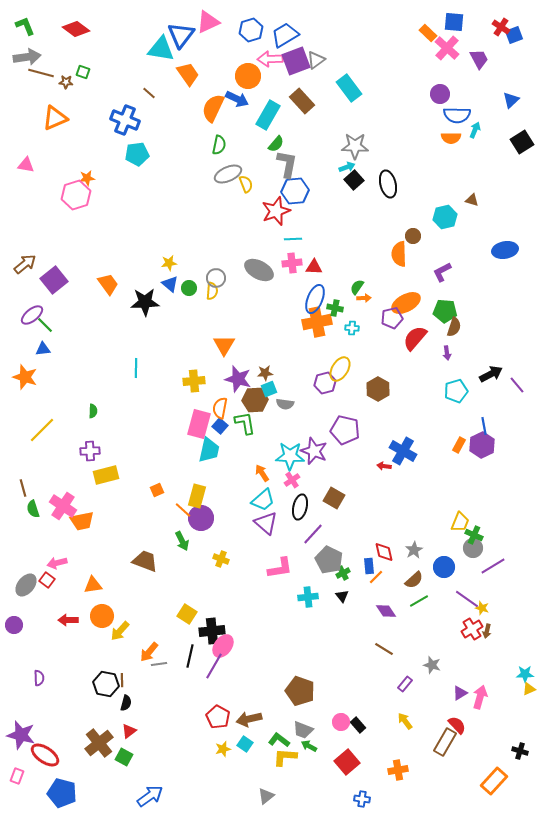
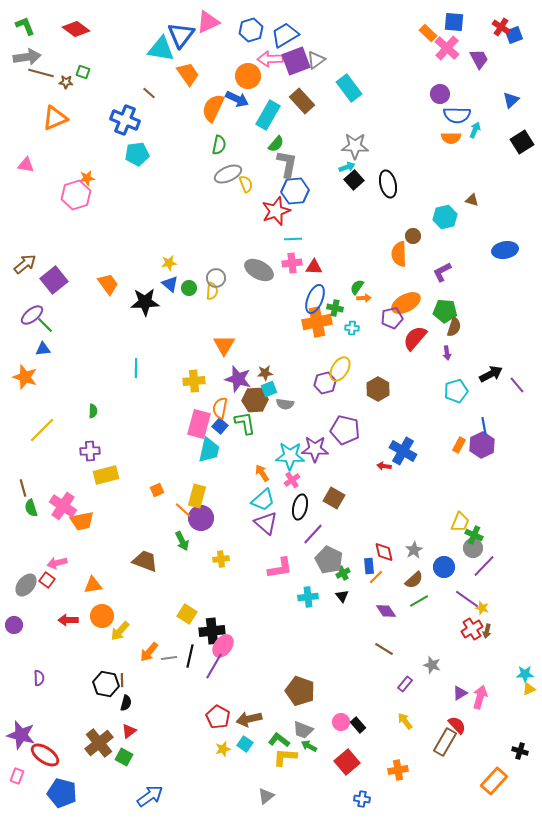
purple star at (314, 451): moved 1 px right, 2 px up; rotated 20 degrees counterclockwise
green semicircle at (33, 509): moved 2 px left, 1 px up
yellow cross at (221, 559): rotated 28 degrees counterclockwise
purple line at (493, 566): moved 9 px left; rotated 15 degrees counterclockwise
gray line at (159, 664): moved 10 px right, 6 px up
